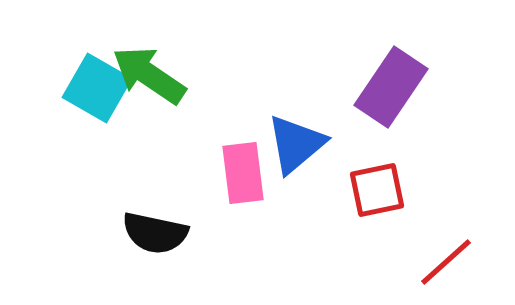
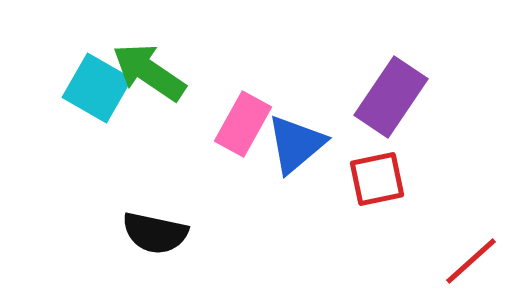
green arrow: moved 3 px up
purple rectangle: moved 10 px down
pink rectangle: moved 49 px up; rotated 36 degrees clockwise
red square: moved 11 px up
red line: moved 25 px right, 1 px up
